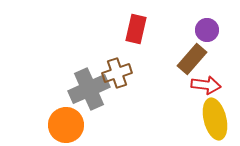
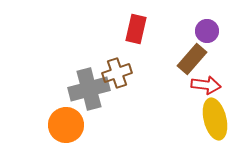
purple circle: moved 1 px down
gray cross: rotated 9 degrees clockwise
